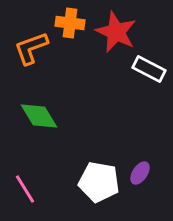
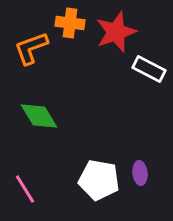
red star: rotated 27 degrees clockwise
purple ellipse: rotated 40 degrees counterclockwise
white pentagon: moved 2 px up
